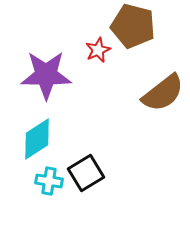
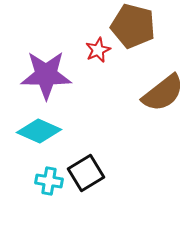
cyan diamond: moved 2 px right, 8 px up; rotated 57 degrees clockwise
